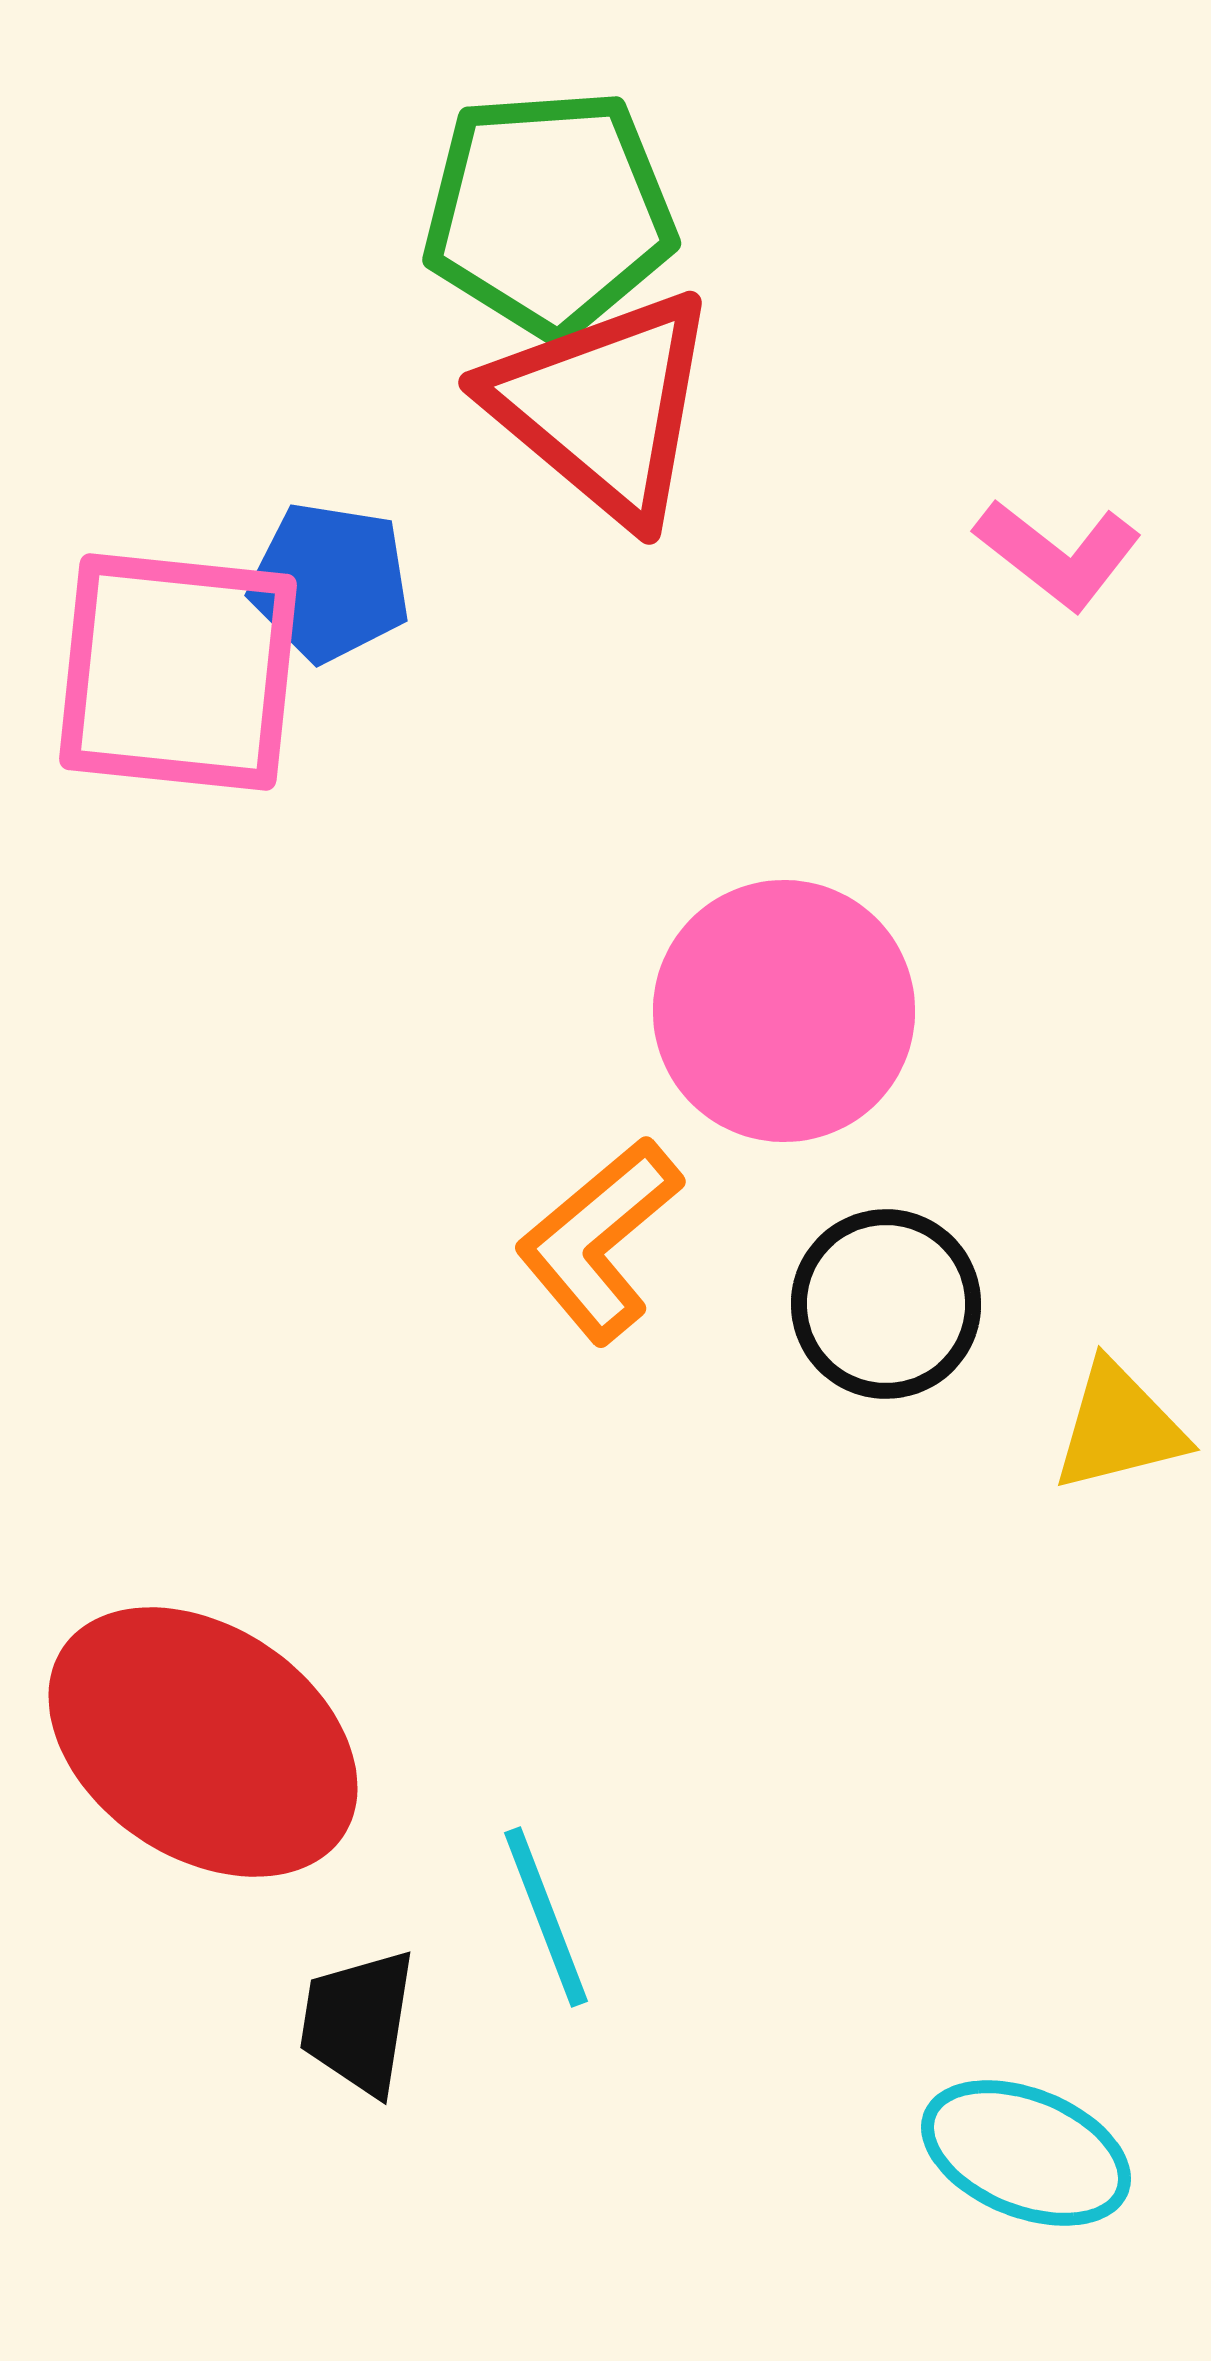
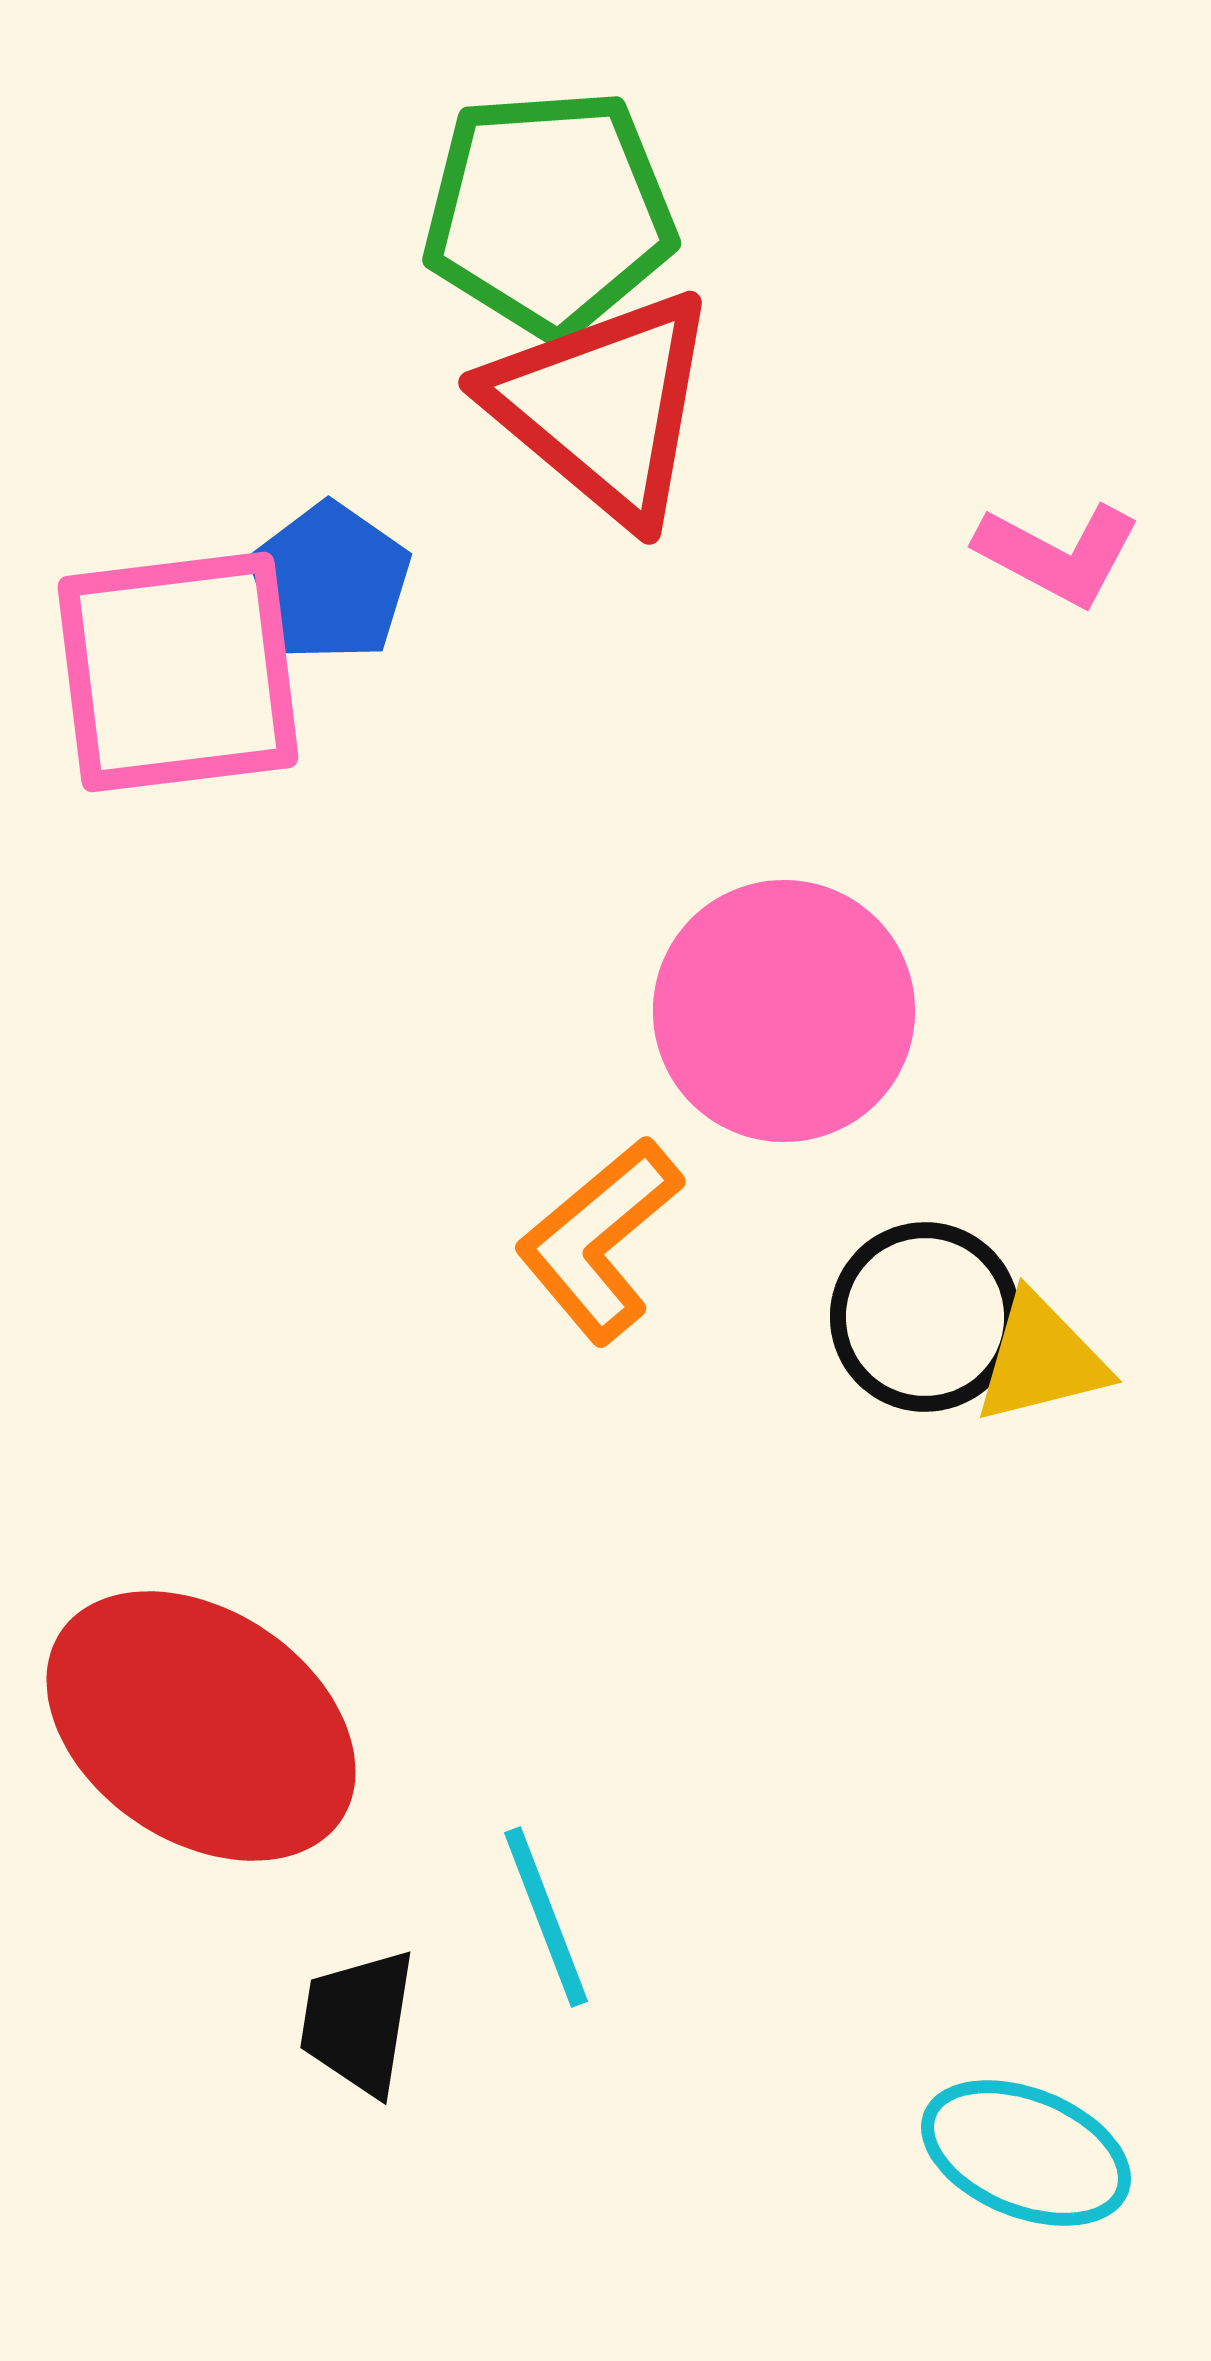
pink L-shape: rotated 10 degrees counterclockwise
blue pentagon: rotated 26 degrees clockwise
pink square: rotated 13 degrees counterclockwise
black circle: moved 39 px right, 13 px down
yellow triangle: moved 78 px left, 68 px up
red ellipse: moved 2 px left, 16 px up
